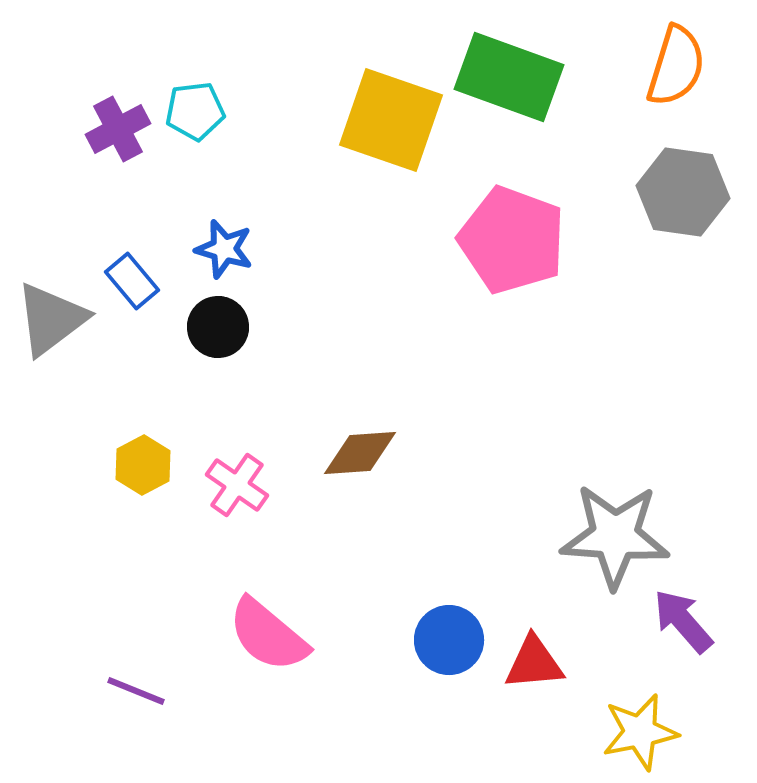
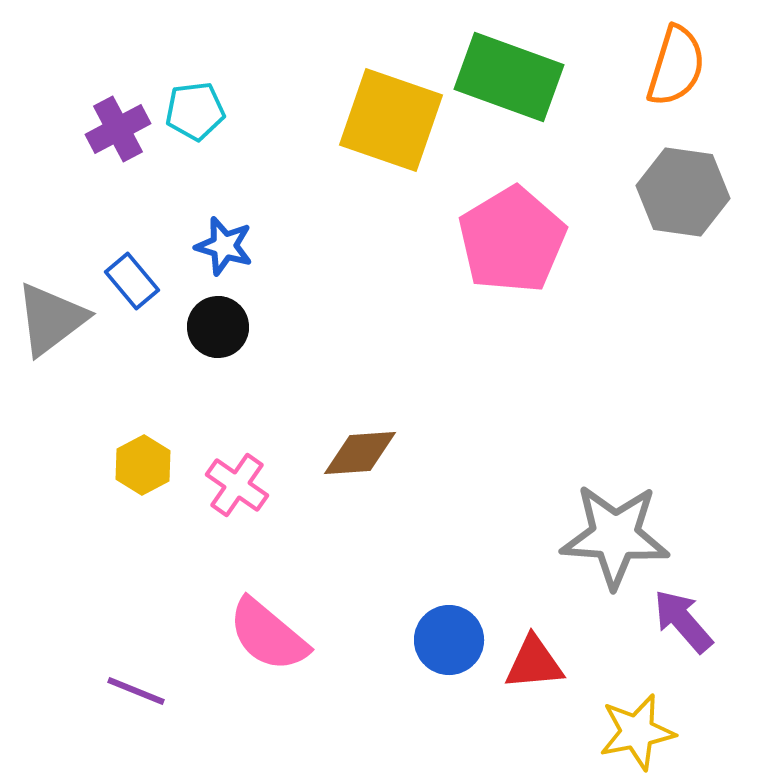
pink pentagon: rotated 21 degrees clockwise
blue star: moved 3 px up
yellow star: moved 3 px left
